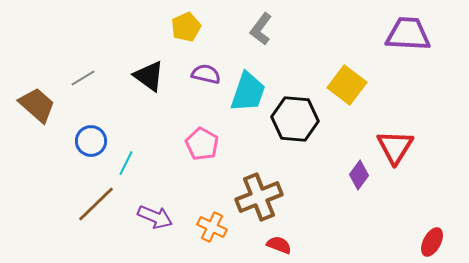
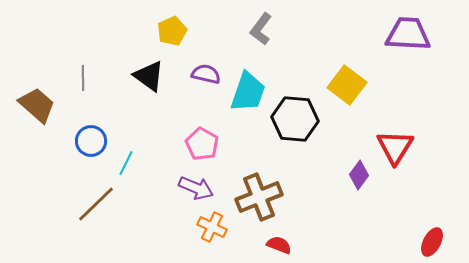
yellow pentagon: moved 14 px left, 4 px down
gray line: rotated 60 degrees counterclockwise
purple arrow: moved 41 px right, 29 px up
